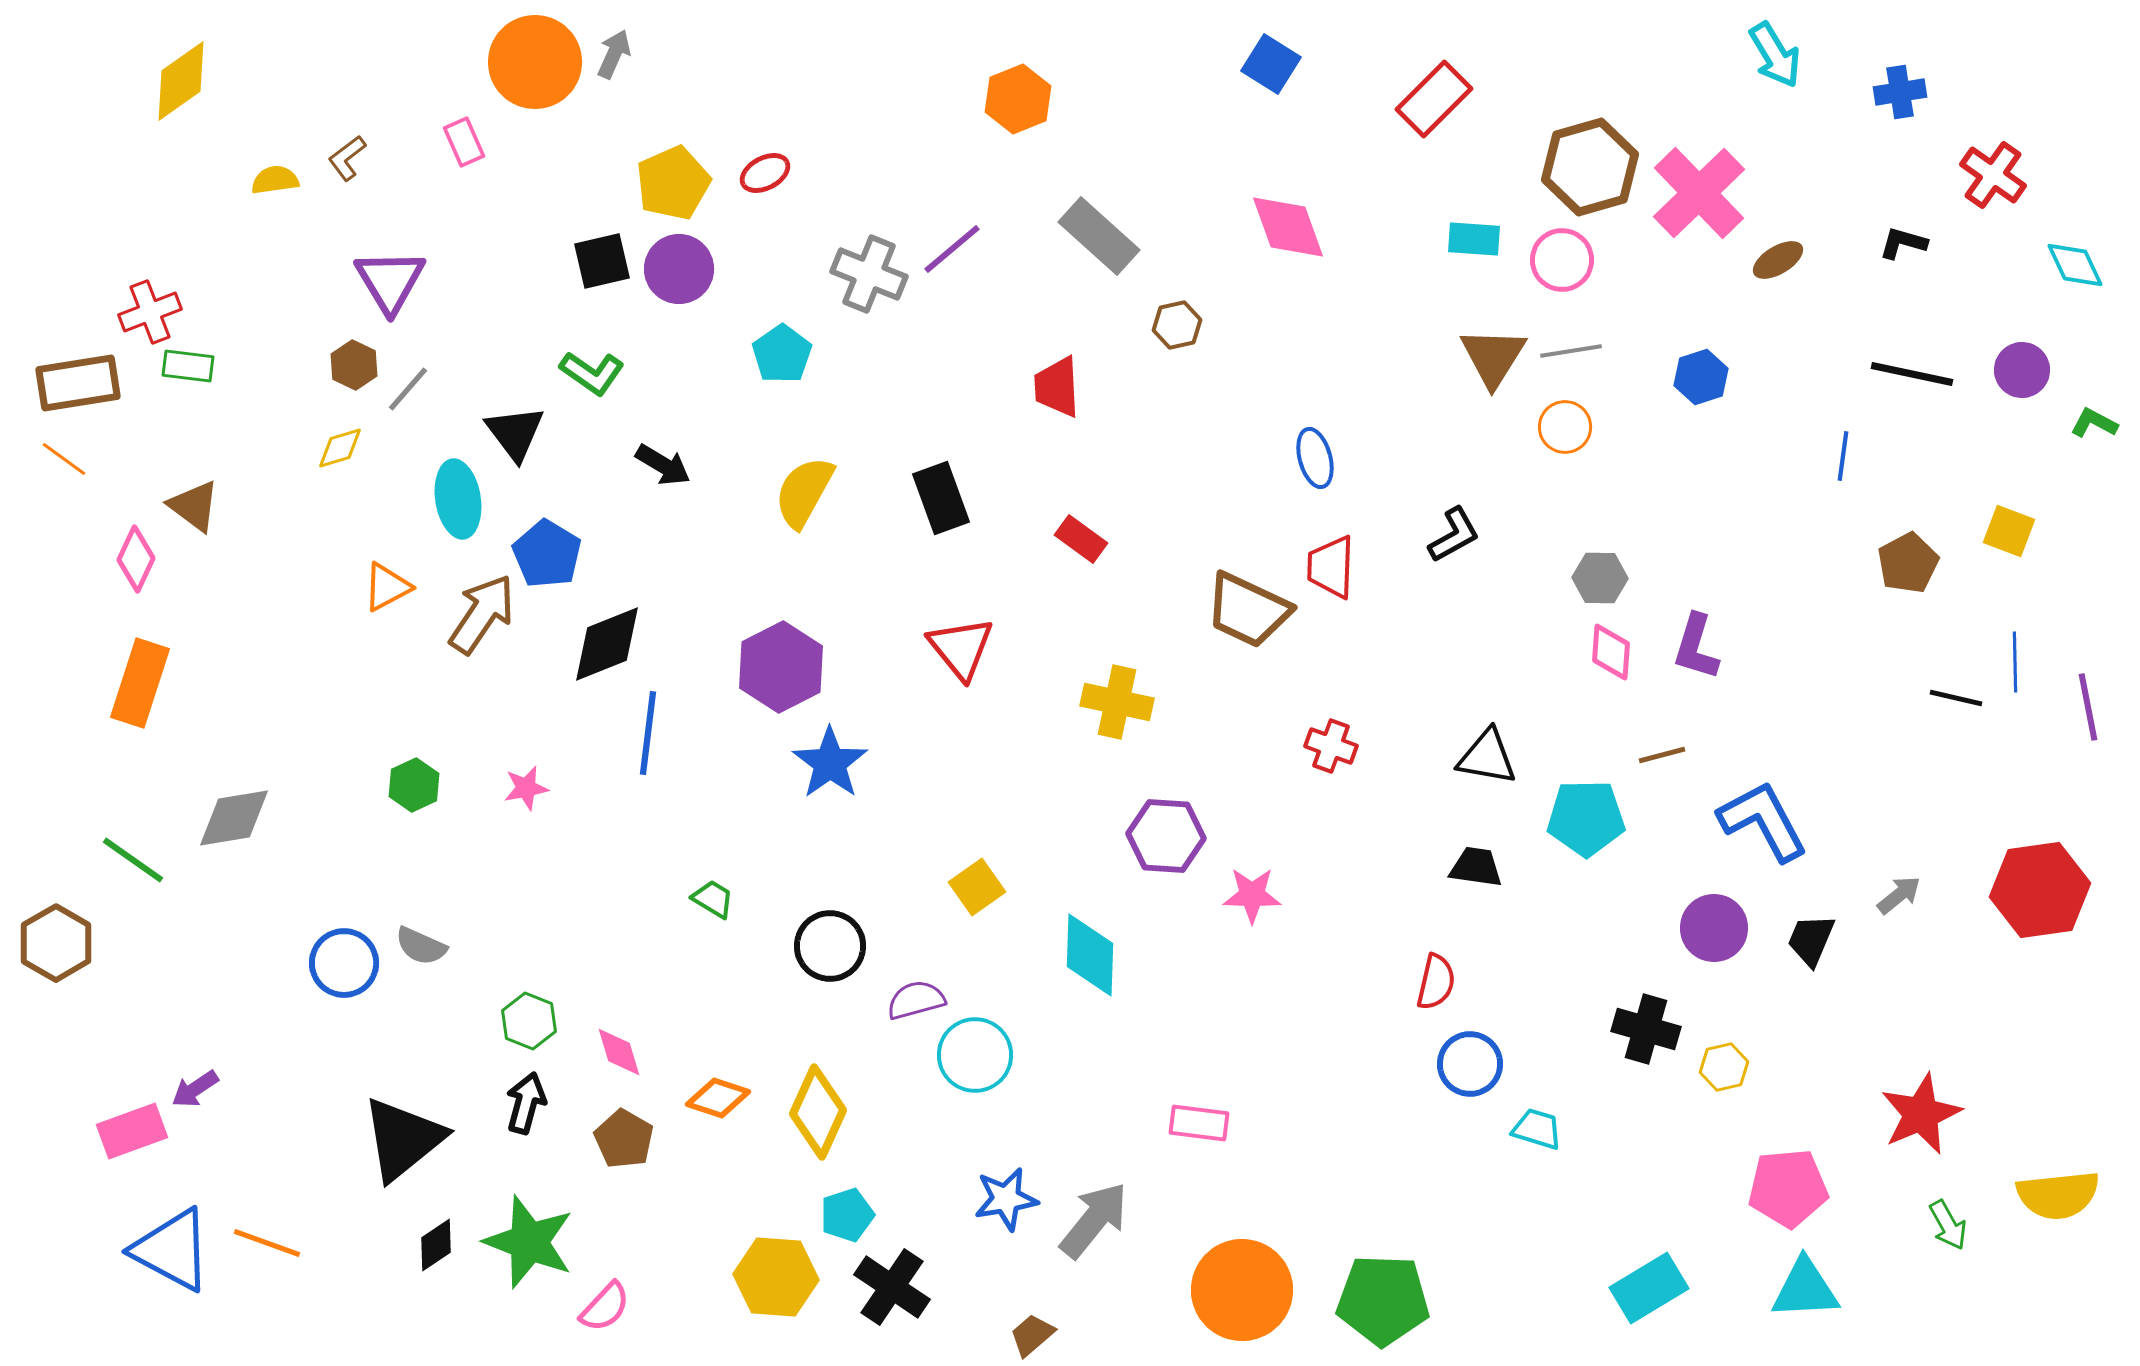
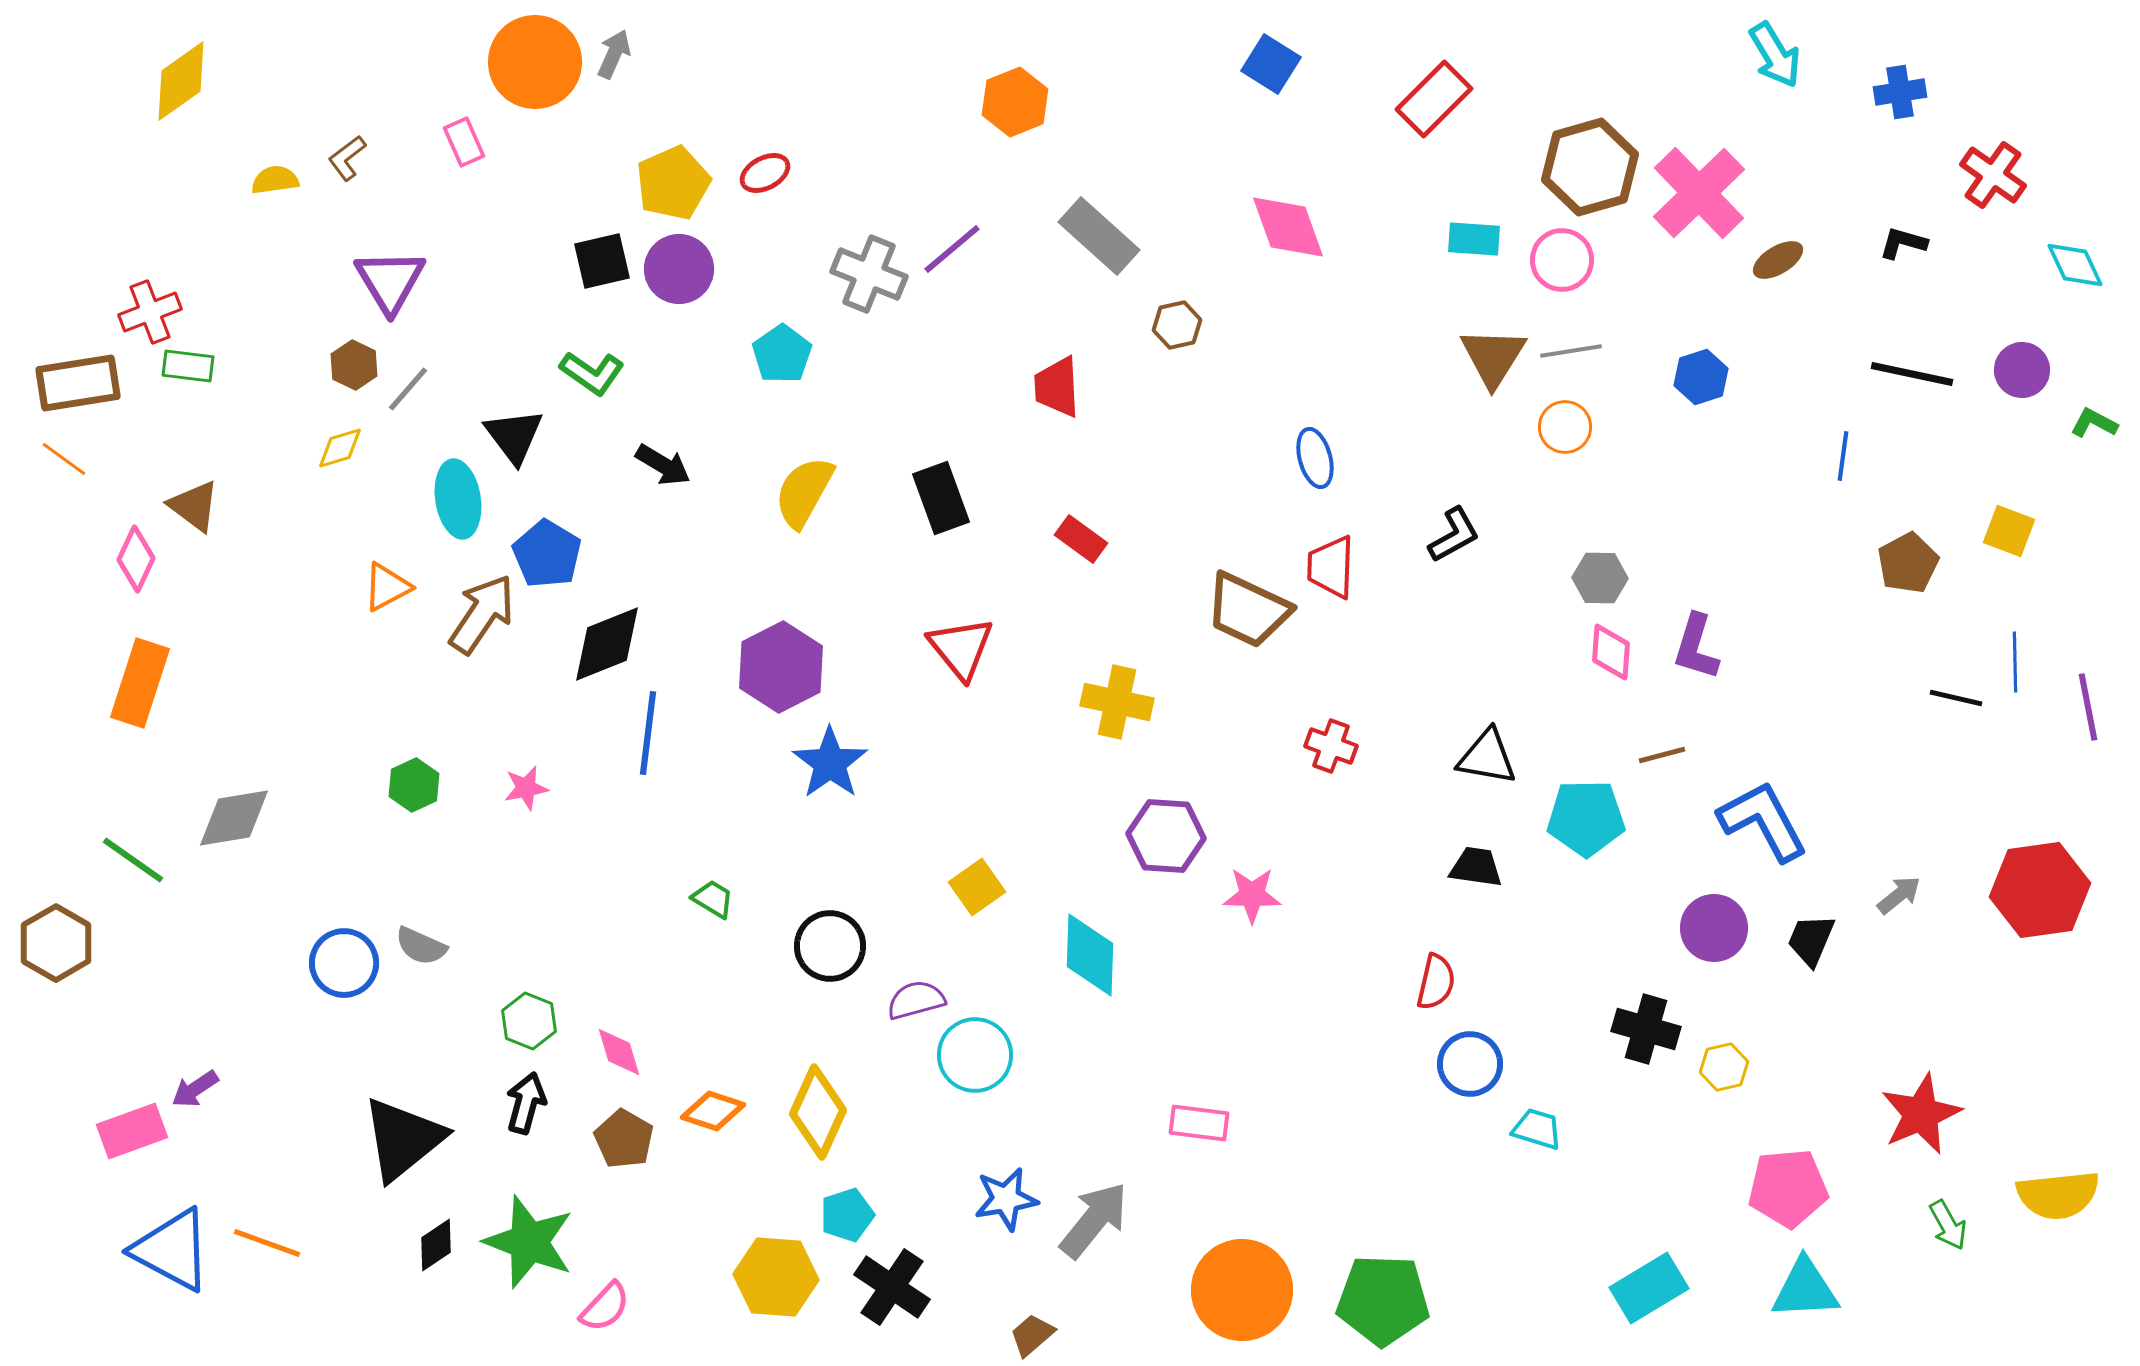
orange hexagon at (1018, 99): moved 3 px left, 3 px down
black triangle at (515, 433): moved 1 px left, 3 px down
orange diamond at (718, 1098): moved 5 px left, 13 px down
